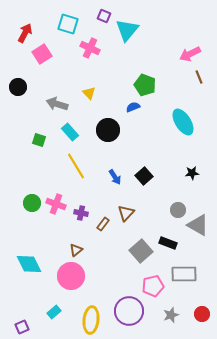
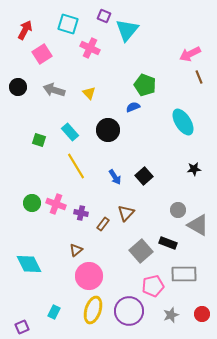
red arrow at (25, 33): moved 3 px up
gray arrow at (57, 104): moved 3 px left, 14 px up
black star at (192, 173): moved 2 px right, 4 px up
pink circle at (71, 276): moved 18 px right
cyan rectangle at (54, 312): rotated 24 degrees counterclockwise
yellow ellipse at (91, 320): moved 2 px right, 10 px up; rotated 12 degrees clockwise
